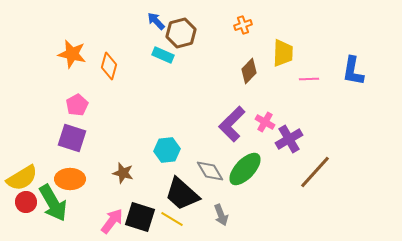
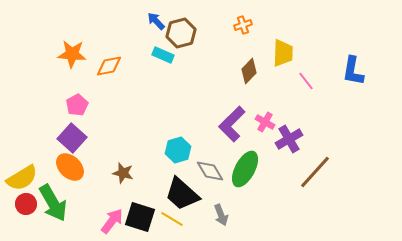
orange star: rotated 8 degrees counterclockwise
orange diamond: rotated 64 degrees clockwise
pink line: moved 3 px left, 2 px down; rotated 54 degrees clockwise
purple square: rotated 24 degrees clockwise
cyan hexagon: moved 11 px right; rotated 10 degrees counterclockwise
green ellipse: rotated 15 degrees counterclockwise
orange ellipse: moved 12 px up; rotated 44 degrees clockwise
red circle: moved 2 px down
